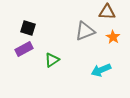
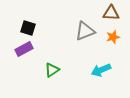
brown triangle: moved 4 px right, 1 px down
orange star: rotated 24 degrees clockwise
green triangle: moved 10 px down
